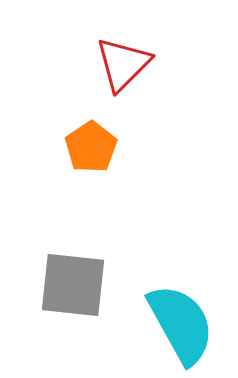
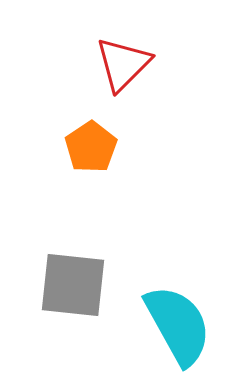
cyan semicircle: moved 3 px left, 1 px down
